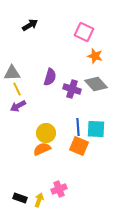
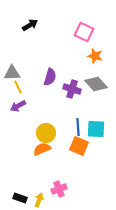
yellow line: moved 1 px right, 2 px up
